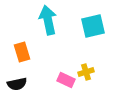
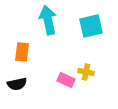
cyan square: moved 2 px left
orange rectangle: rotated 24 degrees clockwise
yellow cross: rotated 28 degrees clockwise
